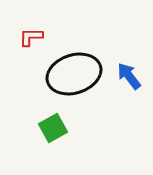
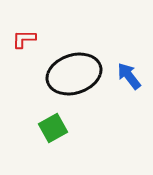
red L-shape: moved 7 px left, 2 px down
